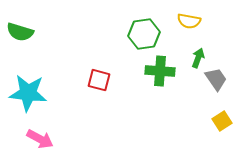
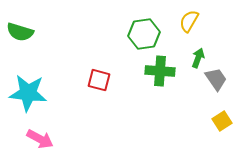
yellow semicircle: rotated 110 degrees clockwise
